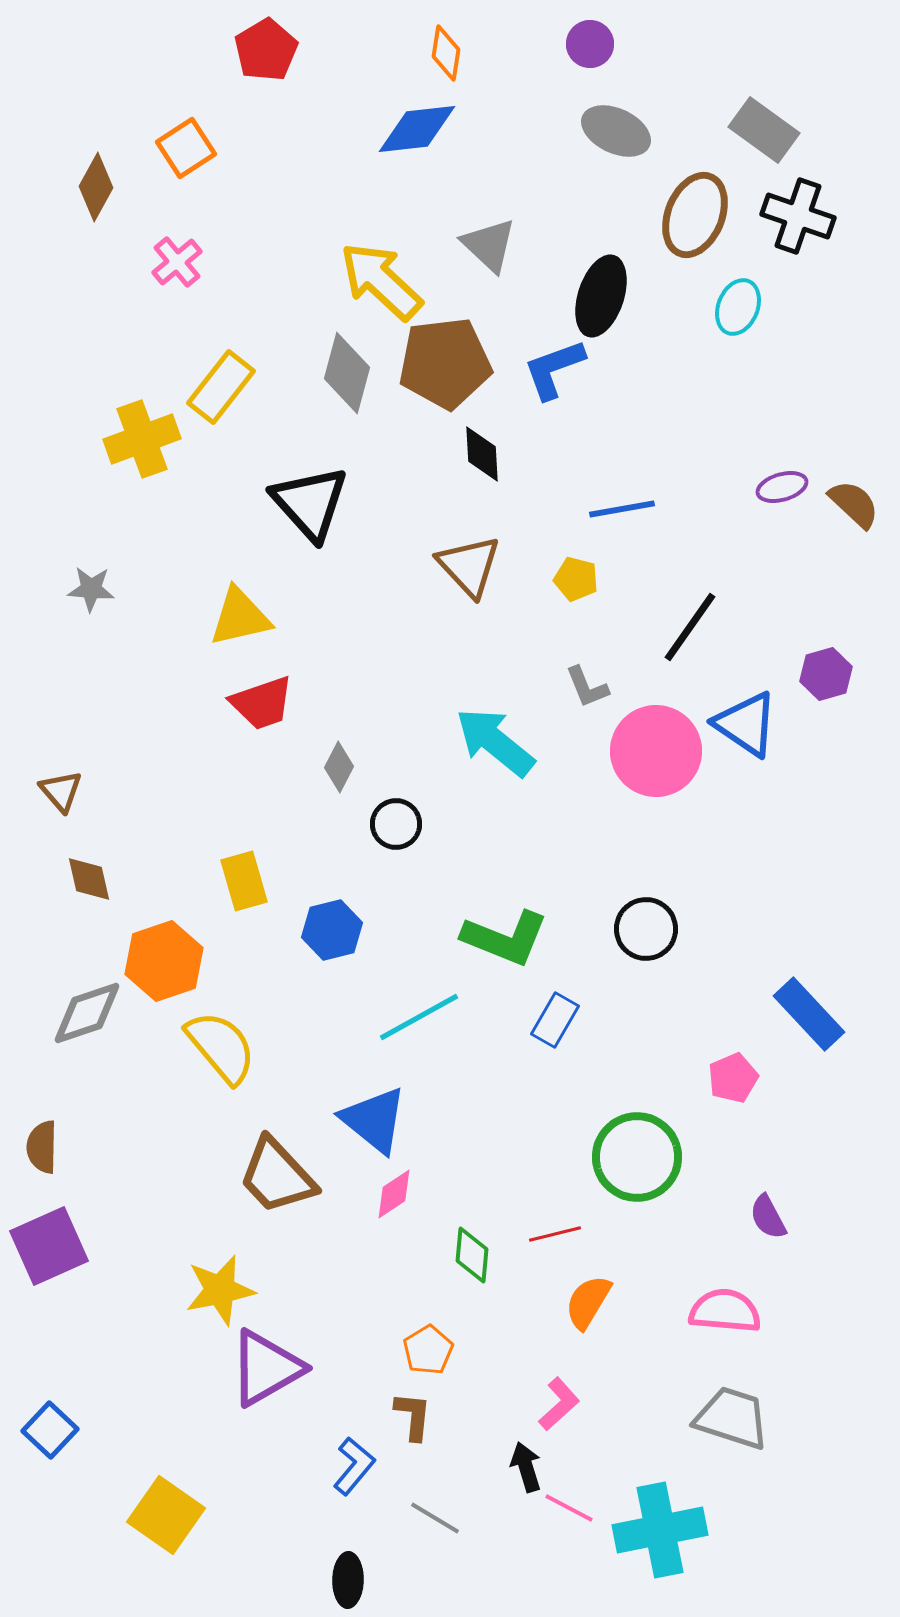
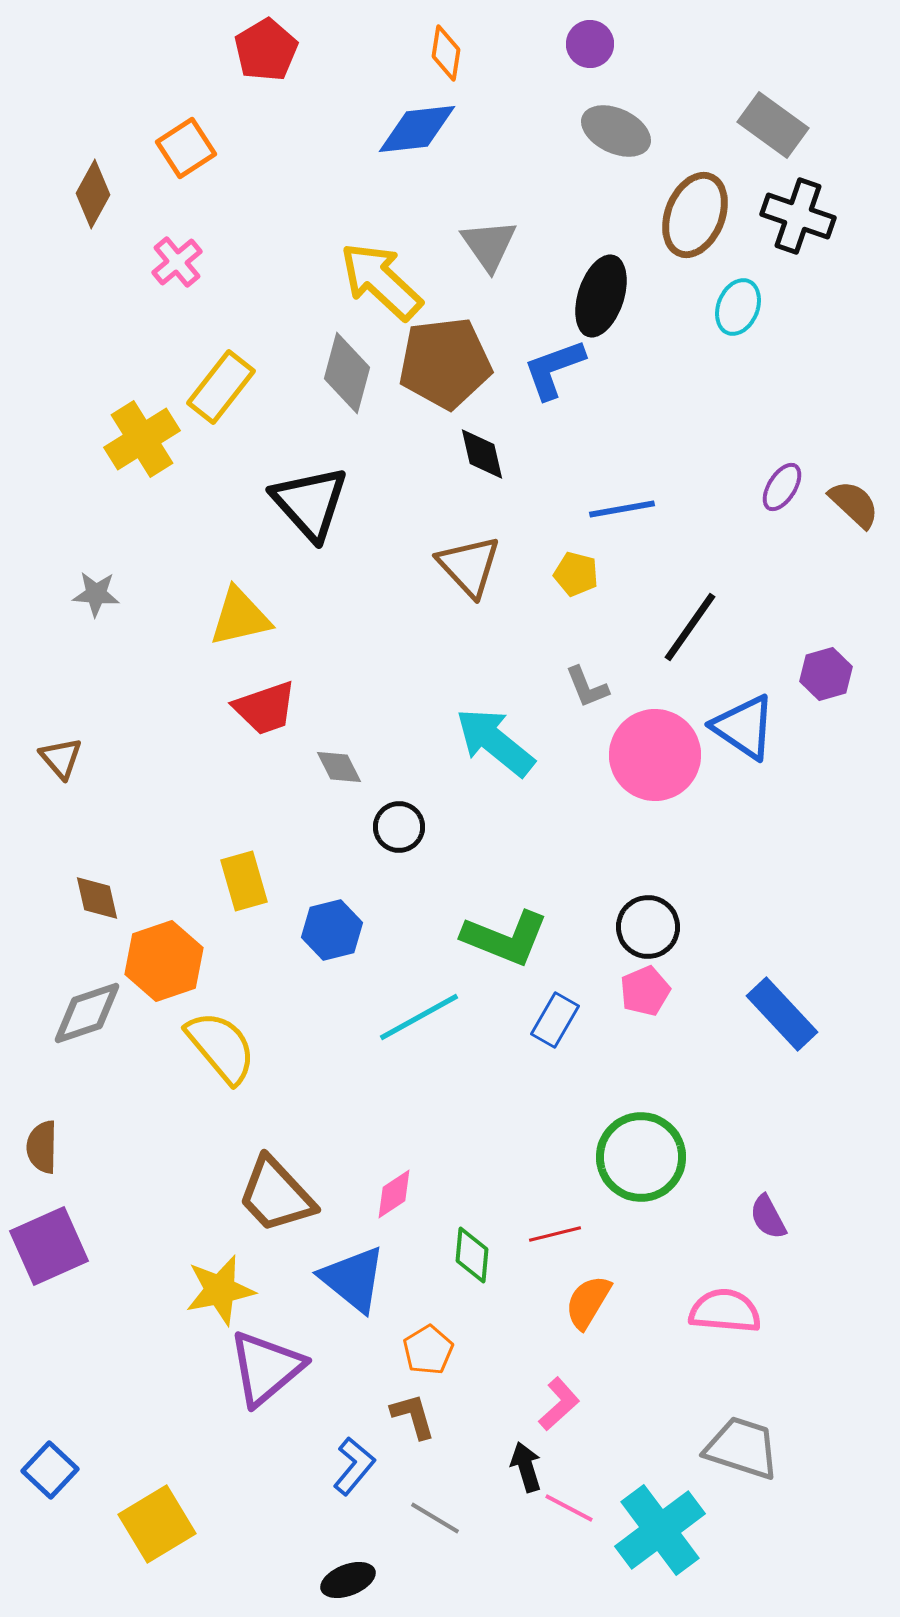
gray rectangle at (764, 130): moved 9 px right, 5 px up
brown diamond at (96, 187): moved 3 px left, 7 px down
gray triangle at (489, 245): rotated 12 degrees clockwise
yellow cross at (142, 439): rotated 12 degrees counterclockwise
black diamond at (482, 454): rotated 10 degrees counterclockwise
purple ellipse at (782, 487): rotated 42 degrees counterclockwise
yellow pentagon at (576, 579): moved 5 px up
gray star at (91, 589): moved 5 px right, 5 px down
red trapezoid at (262, 703): moved 3 px right, 5 px down
blue triangle at (746, 724): moved 2 px left, 3 px down
pink circle at (656, 751): moved 1 px left, 4 px down
gray diamond at (339, 767): rotated 54 degrees counterclockwise
brown triangle at (61, 791): moved 33 px up
black circle at (396, 824): moved 3 px right, 3 px down
brown diamond at (89, 879): moved 8 px right, 19 px down
black circle at (646, 929): moved 2 px right, 2 px up
blue rectangle at (809, 1014): moved 27 px left
pink pentagon at (733, 1078): moved 88 px left, 87 px up
blue triangle at (374, 1120): moved 21 px left, 159 px down
green circle at (637, 1157): moved 4 px right
brown trapezoid at (277, 1176): moved 1 px left, 19 px down
purple triangle at (266, 1368): rotated 10 degrees counterclockwise
brown L-shape at (413, 1416): rotated 22 degrees counterclockwise
gray trapezoid at (732, 1418): moved 10 px right, 30 px down
blue square at (50, 1430): moved 40 px down
yellow square at (166, 1515): moved 9 px left, 9 px down; rotated 24 degrees clockwise
cyan cross at (660, 1530): rotated 26 degrees counterclockwise
black ellipse at (348, 1580): rotated 68 degrees clockwise
